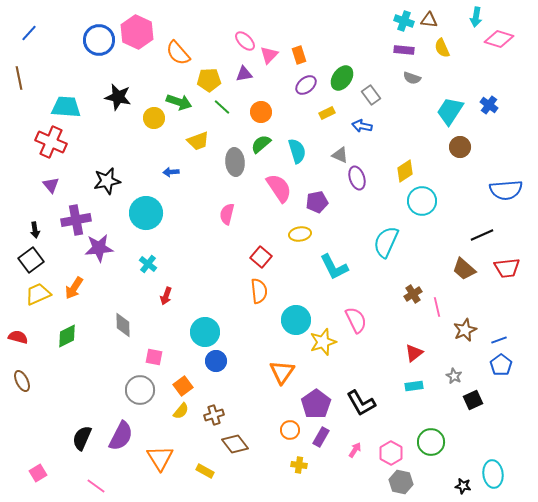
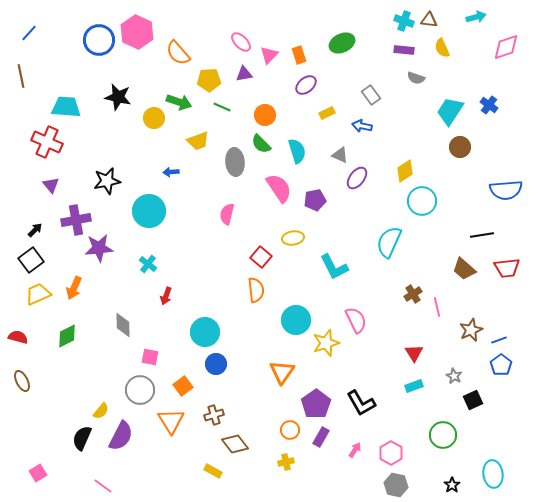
cyan arrow at (476, 17): rotated 114 degrees counterclockwise
pink diamond at (499, 39): moved 7 px right, 8 px down; rotated 36 degrees counterclockwise
pink ellipse at (245, 41): moved 4 px left, 1 px down
brown line at (19, 78): moved 2 px right, 2 px up
green ellipse at (342, 78): moved 35 px up; rotated 30 degrees clockwise
gray semicircle at (412, 78): moved 4 px right
green line at (222, 107): rotated 18 degrees counterclockwise
orange circle at (261, 112): moved 4 px right, 3 px down
red cross at (51, 142): moved 4 px left
green semicircle at (261, 144): rotated 95 degrees counterclockwise
purple ellipse at (357, 178): rotated 55 degrees clockwise
purple pentagon at (317, 202): moved 2 px left, 2 px up
cyan circle at (146, 213): moved 3 px right, 2 px up
black arrow at (35, 230): rotated 126 degrees counterclockwise
yellow ellipse at (300, 234): moved 7 px left, 4 px down
black line at (482, 235): rotated 15 degrees clockwise
cyan semicircle at (386, 242): moved 3 px right
orange arrow at (74, 288): rotated 10 degrees counterclockwise
orange semicircle at (259, 291): moved 3 px left, 1 px up
brown star at (465, 330): moved 6 px right
yellow star at (323, 342): moved 3 px right, 1 px down
red triangle at (414, 353): rotated 24 degrees counterclockwise
pink square at (154, 357): moved 4 px left
blue circle at (216, 361): moved 3 px down
cyan rectangle at (414, 386): rotated 12 degrees counterclockwise
yellow semicircle at (181, 411): moved 80 px left
green circle at (431, 442): moved 12 px right, 7 px up
orange triangle at (160, 458): moved 11 px right, 37 px up
yellow cross at (299, 465): moved 13 px left, 3 px up; rotated 21 degrees counterclockwise
yellow rectangle at (205, 471): moved 8 px right
gray hexagon at (401, 482): moved 5 px left, 3 px down
pink line at (96, 486): moved 7 px right
black star at (463, 486): moved 11 px left, 1 px up; rotated 28 degrees clockwise
